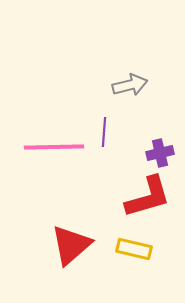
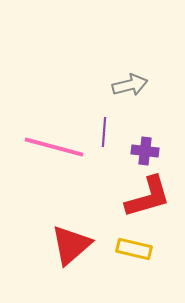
pink line: rotated 16 degrees clockwise
purple cross: moved 15 px left, 2 px up; rotated 20 degrees clockwise
